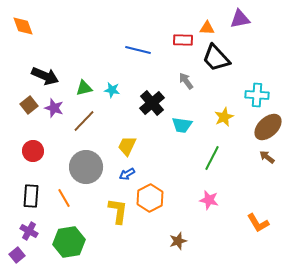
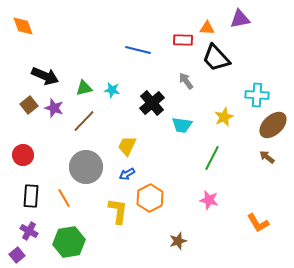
brown ellipse: moved 5 px right, 2 px up
red circle: moved 10 px left, 4 px down
